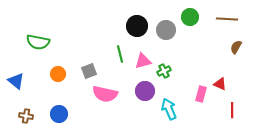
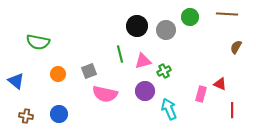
brown line: moved 5 px up
